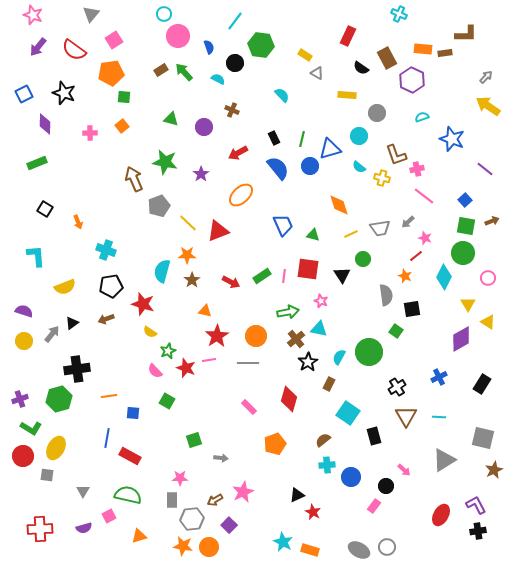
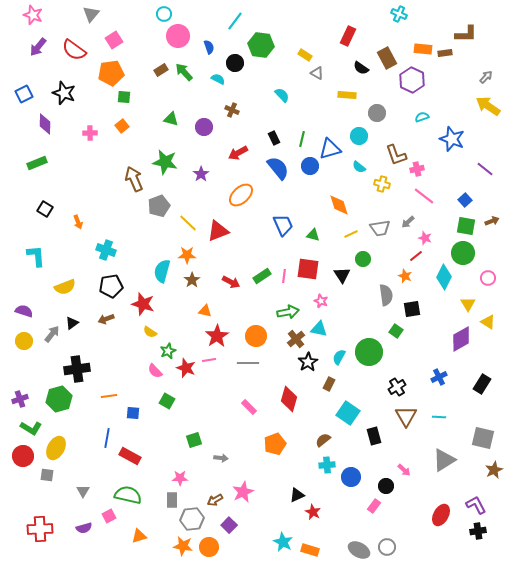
yellow cross at (382, 178): moved 6 px down
